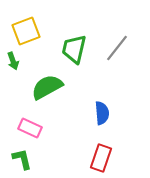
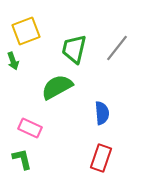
green semicircle: moved 10 px right
